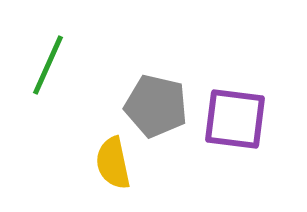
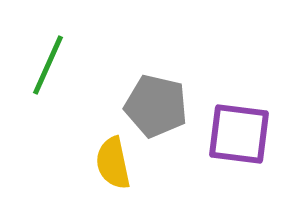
purple square: moved 4 px right, 15 px down
